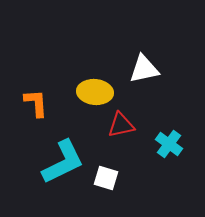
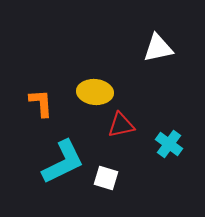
white triangle: moved 14 px right, 21 px up
orange L-shape: moved 5 px right
